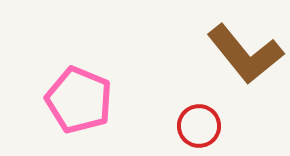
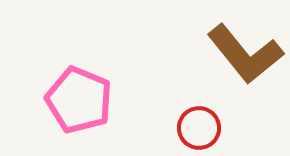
red circle: moved 2 px down
